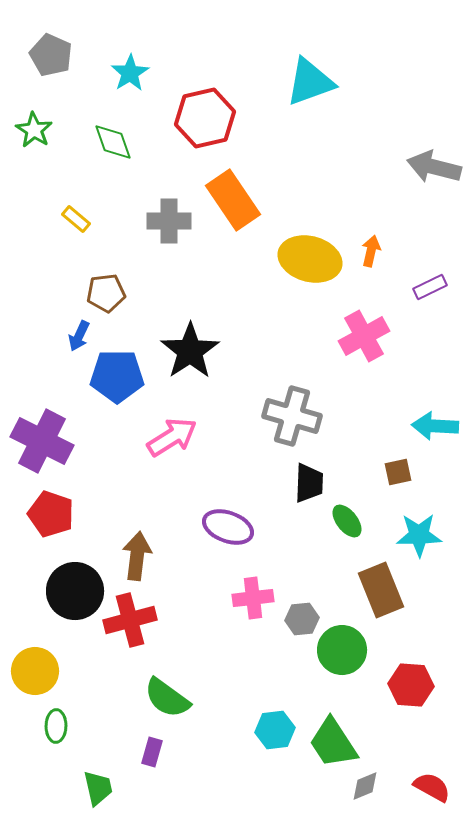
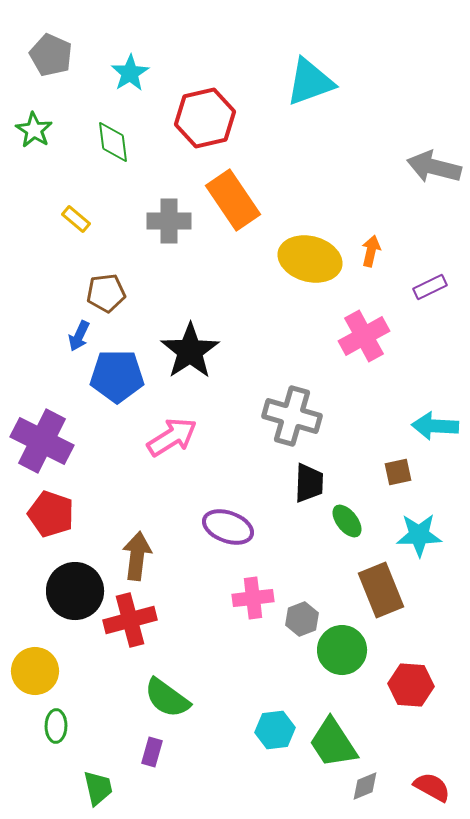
green diamond at (113, 142): rotated 12 degrees clockwise
gray hexagon at (302, 619): rotated 16 degrees counterclockwise
